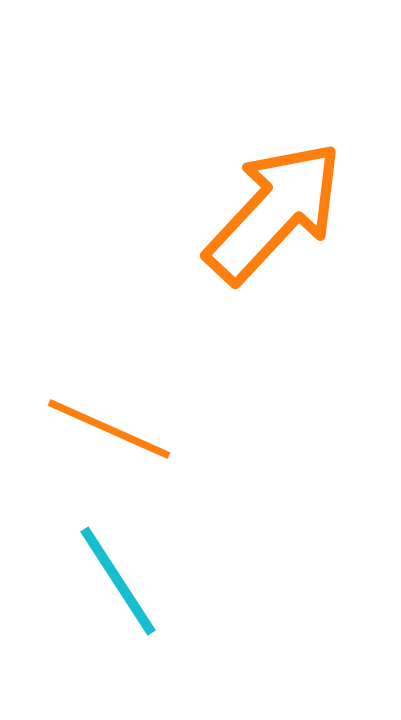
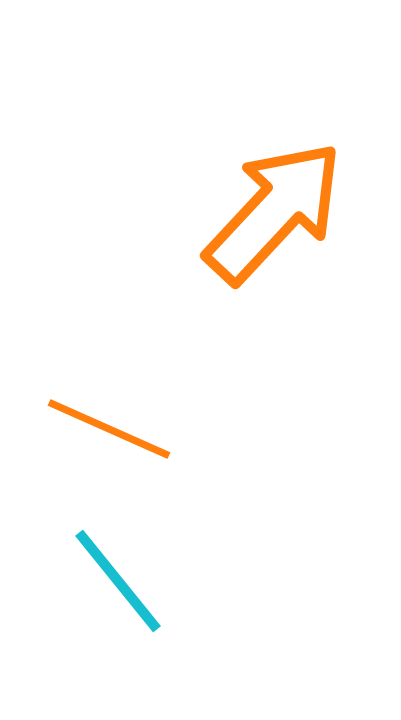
cyan line: rotated 6 degrees counterclockwise
